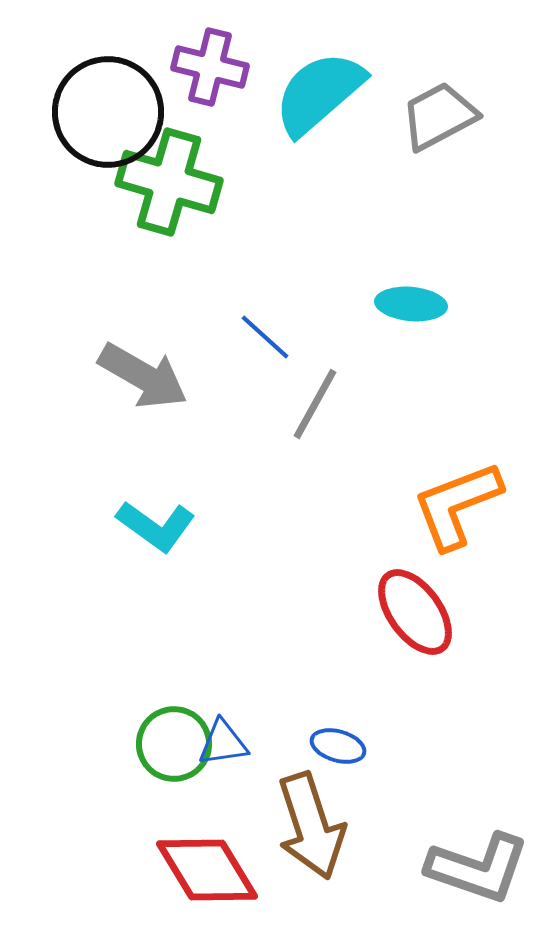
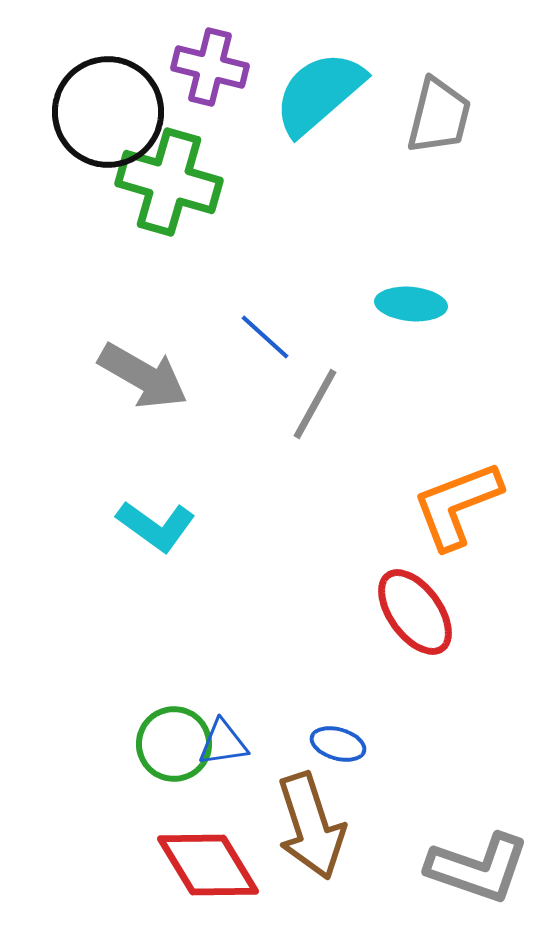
gray trapezoid: rotated 132 degrees clockwise
blue ellipse: moved 2 px up
red diamond: moved 1 px right, 5 px up
